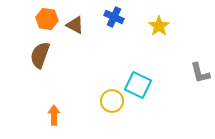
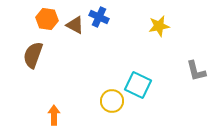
blue cross: moved 15 px left
yellow star: rotated 25 degrees clockwise
brown semicircle: moved 7 px left
gray L-shape: moved 4 px left, 2 px up
